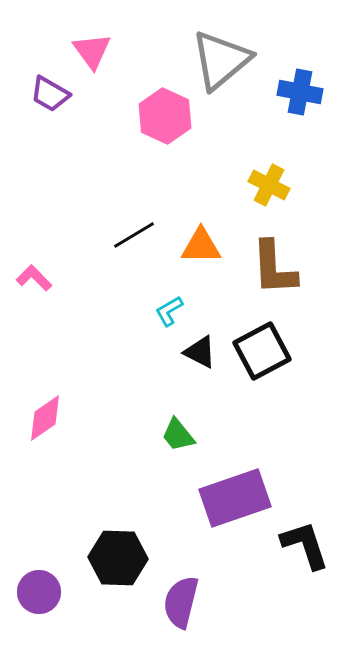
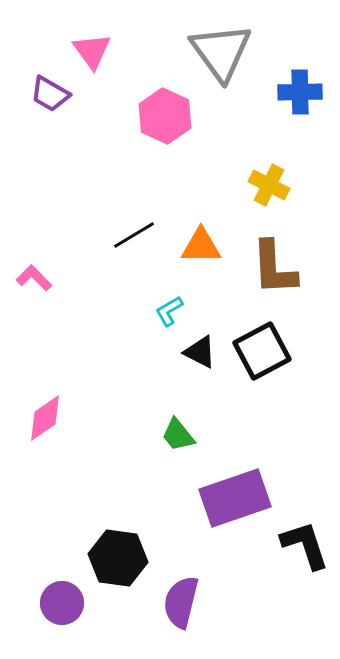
gray triangle: moved 8 px up; rotated 26 degrees counterclockwise
blue cross: rotated 12 degrees counterclockwise
black hexagon: rotated 6 degrees clockwise
purple circle: moved 23 px right, 11 px down
